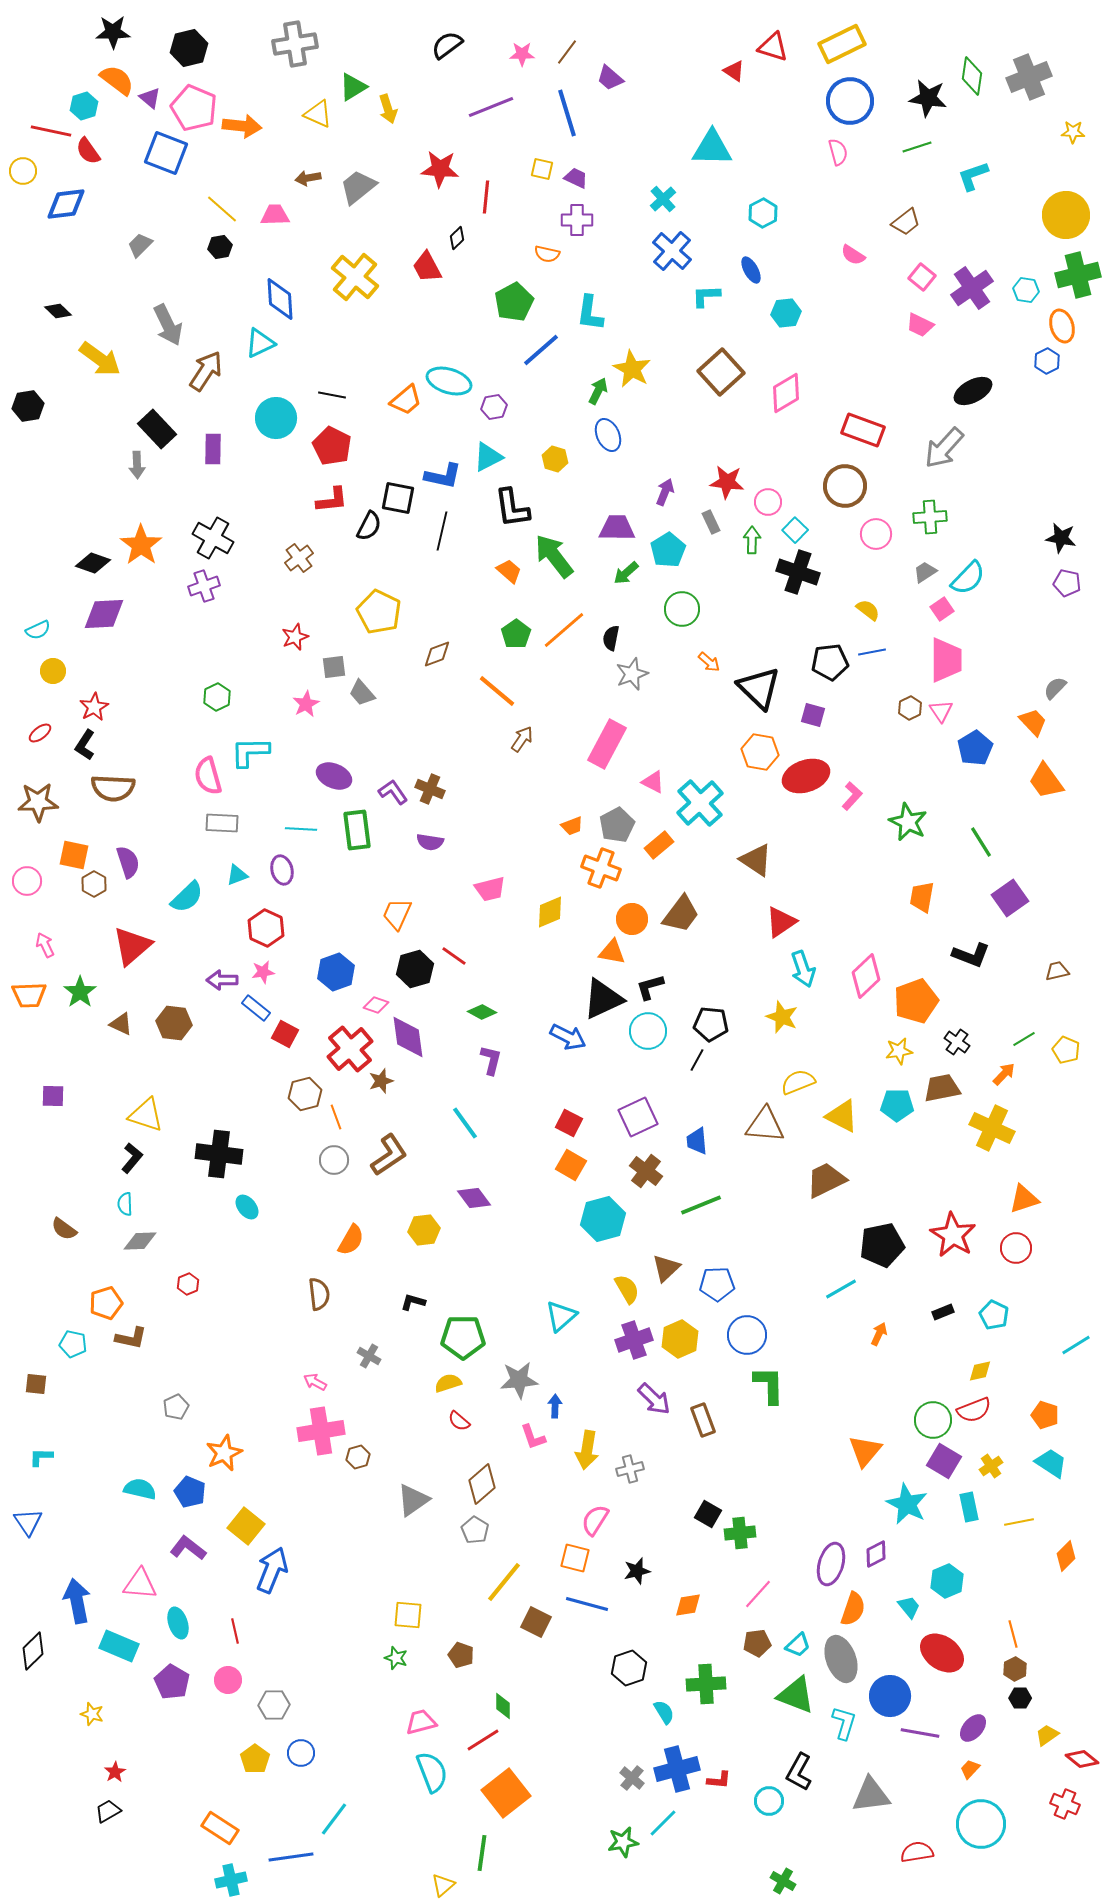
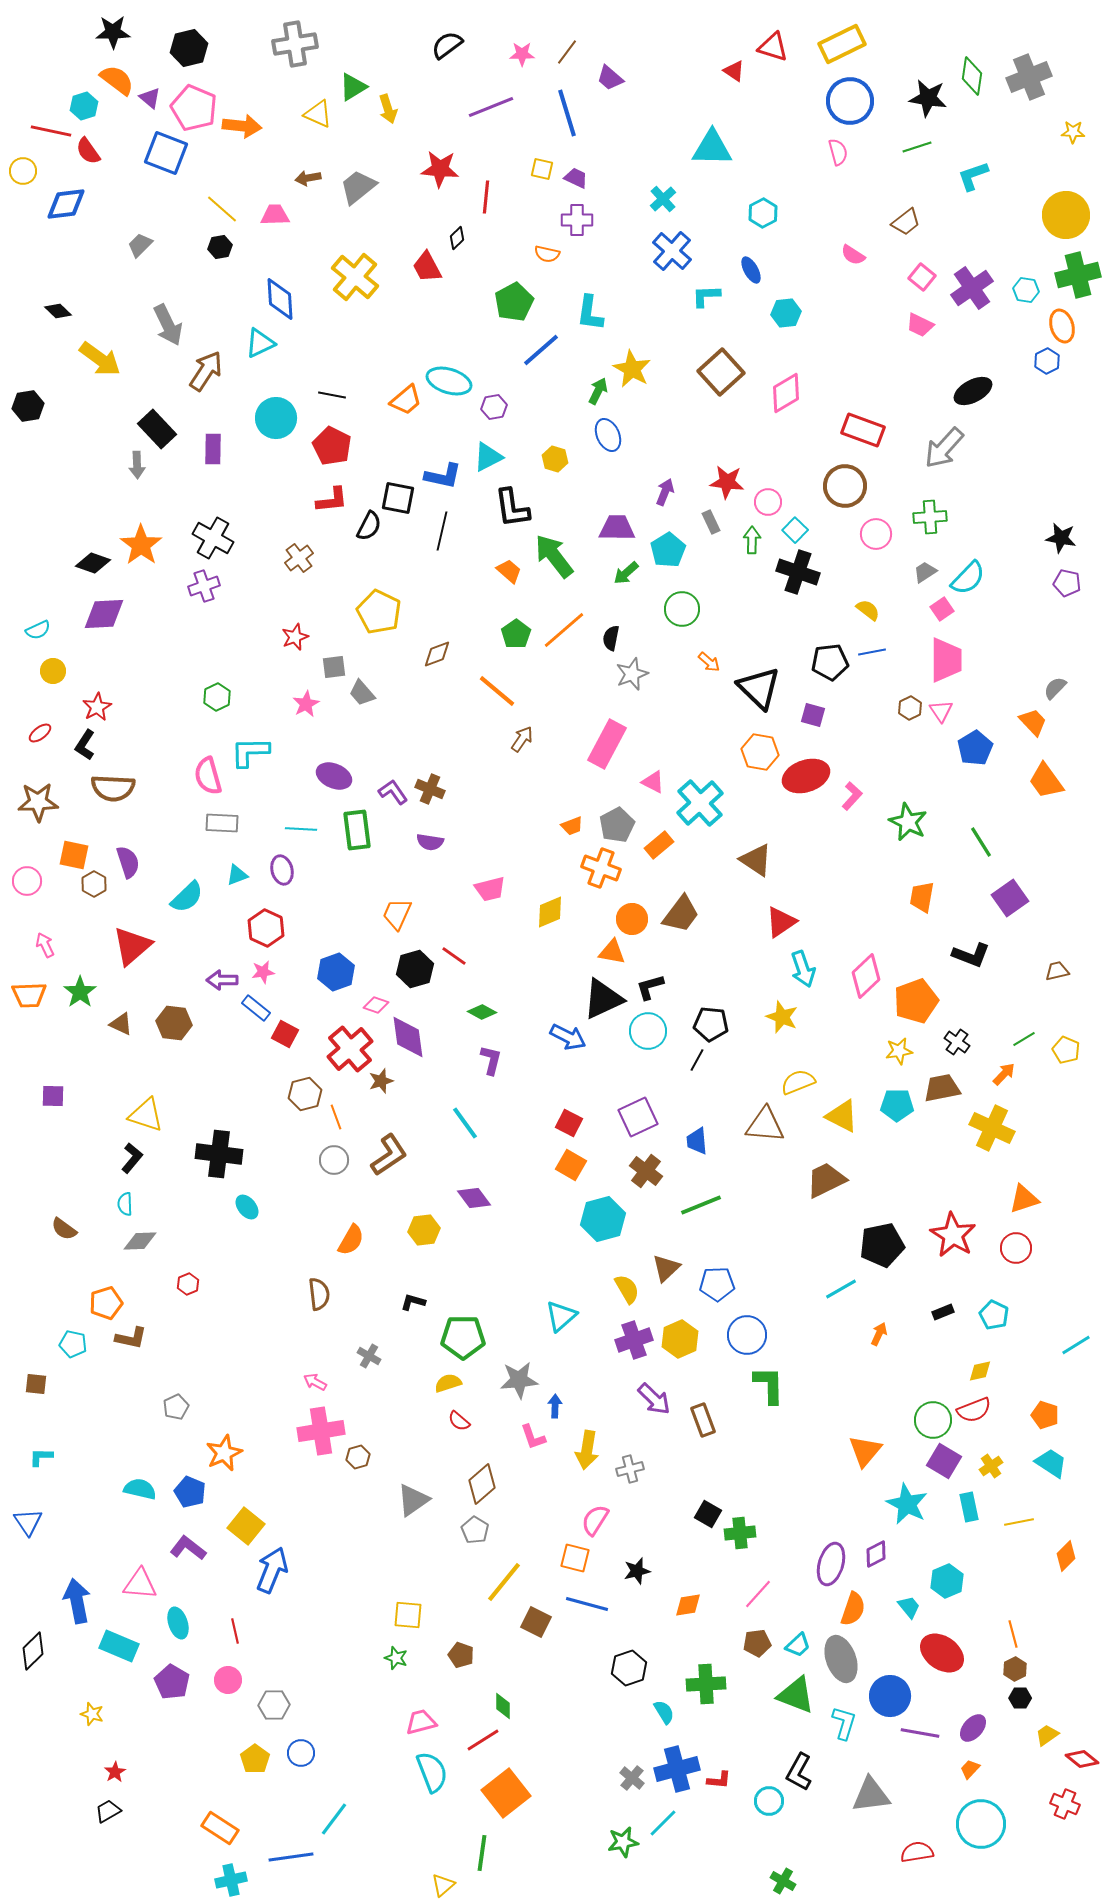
red star at (94, 707): moved 3 px right
